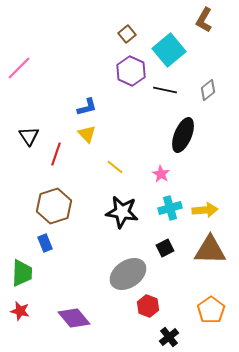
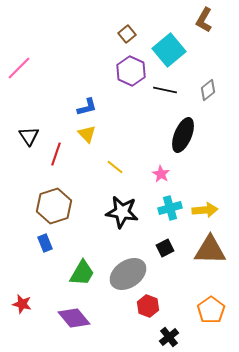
green trapezoid: moved 60 px right; rotated 28 degrees clockwise
red star: moved 2 px right, 7 px up
